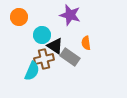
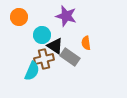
purple star: moved 4 px left, 1 px down
